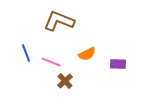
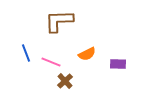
brown L-shape: rotated 24 degrees counterclockwise
